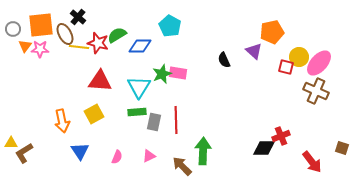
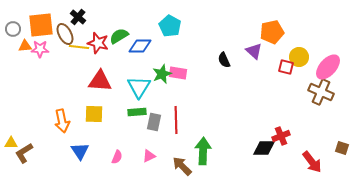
green semicircle: moved 2 px right, 1 px down
orange triangle: rotated 48 degrees clockwise
pink ellipse: moved 9 px right, 4 px down
brown cross: moved 5 px right, 1 px down
yellow square: rotated 30 degrees clockwise
